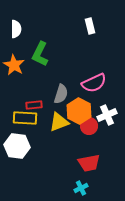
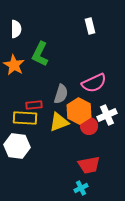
red trapezoid: moved 2 px down
